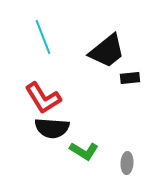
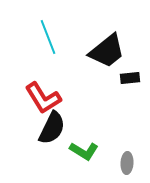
cyan line: moved 5 px right
black semicircle: rotated 68 degrees counterclockwise
